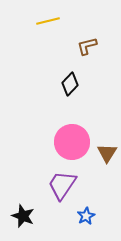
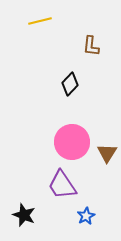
yellow line: moved 8 px left
brown L-shape: moved 4 px right; rotated 70 degrees counterclockwise
purple trapezoid: rotated 68 degrees counterclockwise
black star: moved 1 px right, 1 px up
